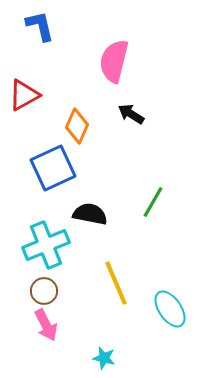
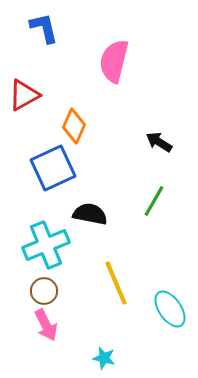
blue L-shape: moved 4 px right, 2 px down
black arrow: moved 28 px right, 28 px down
orange diamond: moved 3 px left
green line: moved 1 px right, 1 px up
